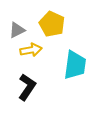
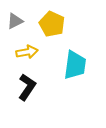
gray triangle: moved 2 px left, 9 px up
yellow arrow: moved 4 px left, 2 px down
